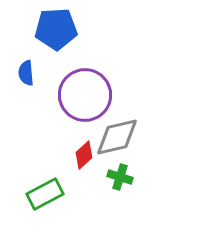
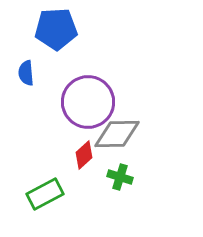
purple circle: moved 3 px right, 7 px down
gray diamond: moved 3 px up; rotated 12 degrees clockwise
